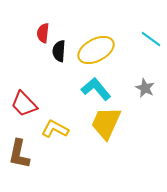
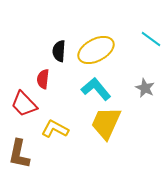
red semicircle: moved 46 px down
